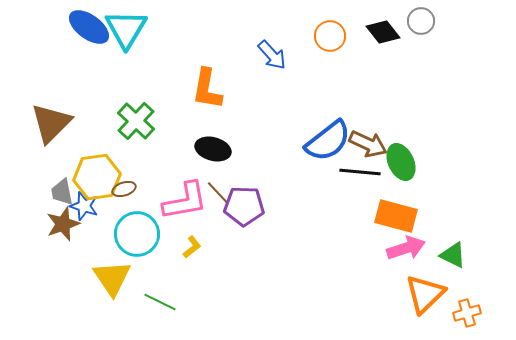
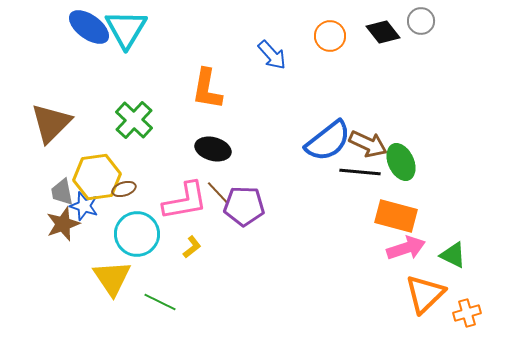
green cross: moved 2 px left, 1 px up
